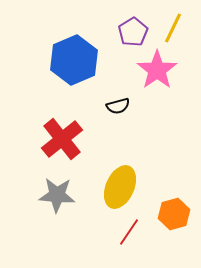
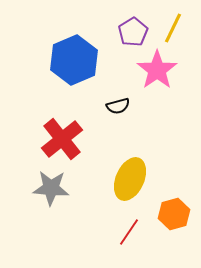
yellow ellipse: moved 10 px right, 8 px up
gray star: moved 6 px left, 7 px up
